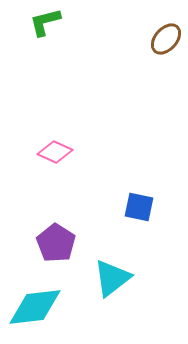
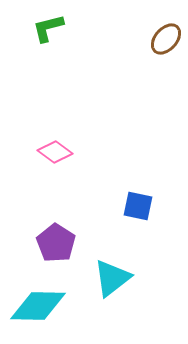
green L-shape: moved 3 px right, 6 px down
pink diamond: rotated 12 degrees clockwise
blue square: moved 1 px left, 1 px up
cyan diamond: moved 3 px right, 1 px up; rotated 8 degrees clockwise
